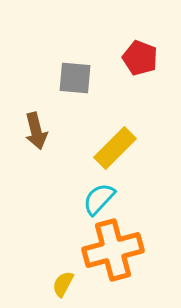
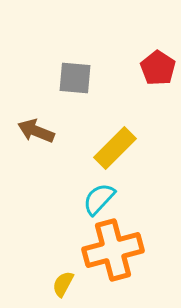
red pentagon: moved 18 px right, 10 px down; rotated 12 degrees clockwise
brown arrow: rotated 126 degrees clockwise
